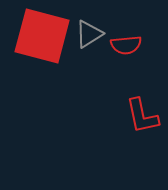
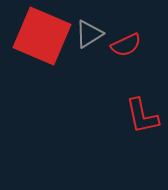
red square: rotated 8 degrees clockwise
red semicircle: rotated 20 degrees counterclockwise
